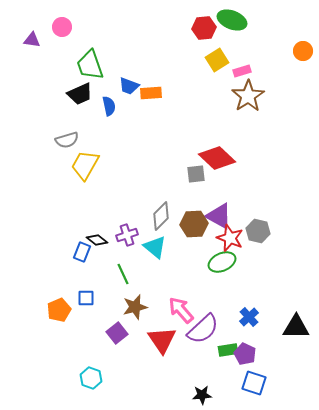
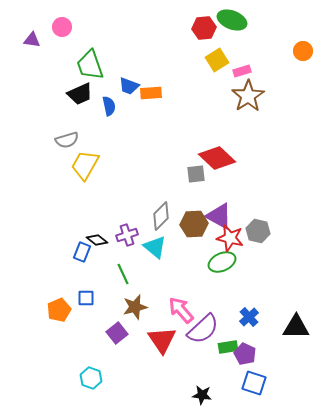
red star at (230, 238): rotated 8 degrees counterclockwise
green rectangle at (228, 350): moved 3 px up
black star at (202, 395): rotated 12 degrees clockwise
